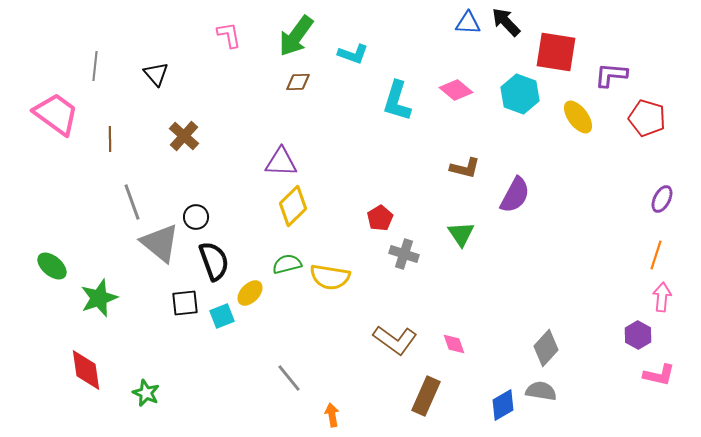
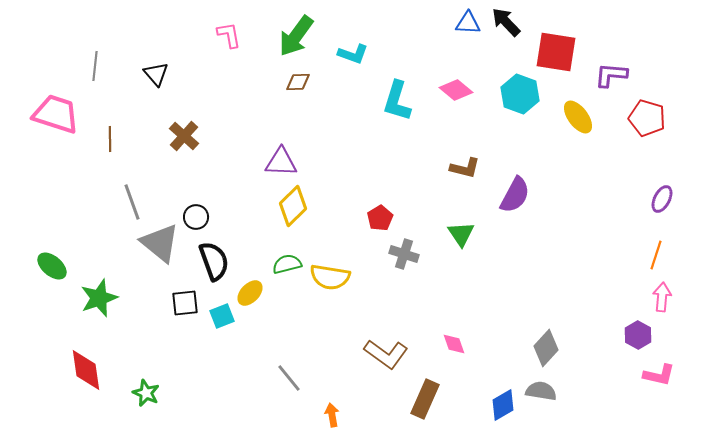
pink trapezoid at (56, 114): rotated 18 degrees counterclockwise
brown L-shape at (395, 340): moved 9 px left, 14 px down
brown rectangle at (426, 396): moved 1 px left, 3 px down
